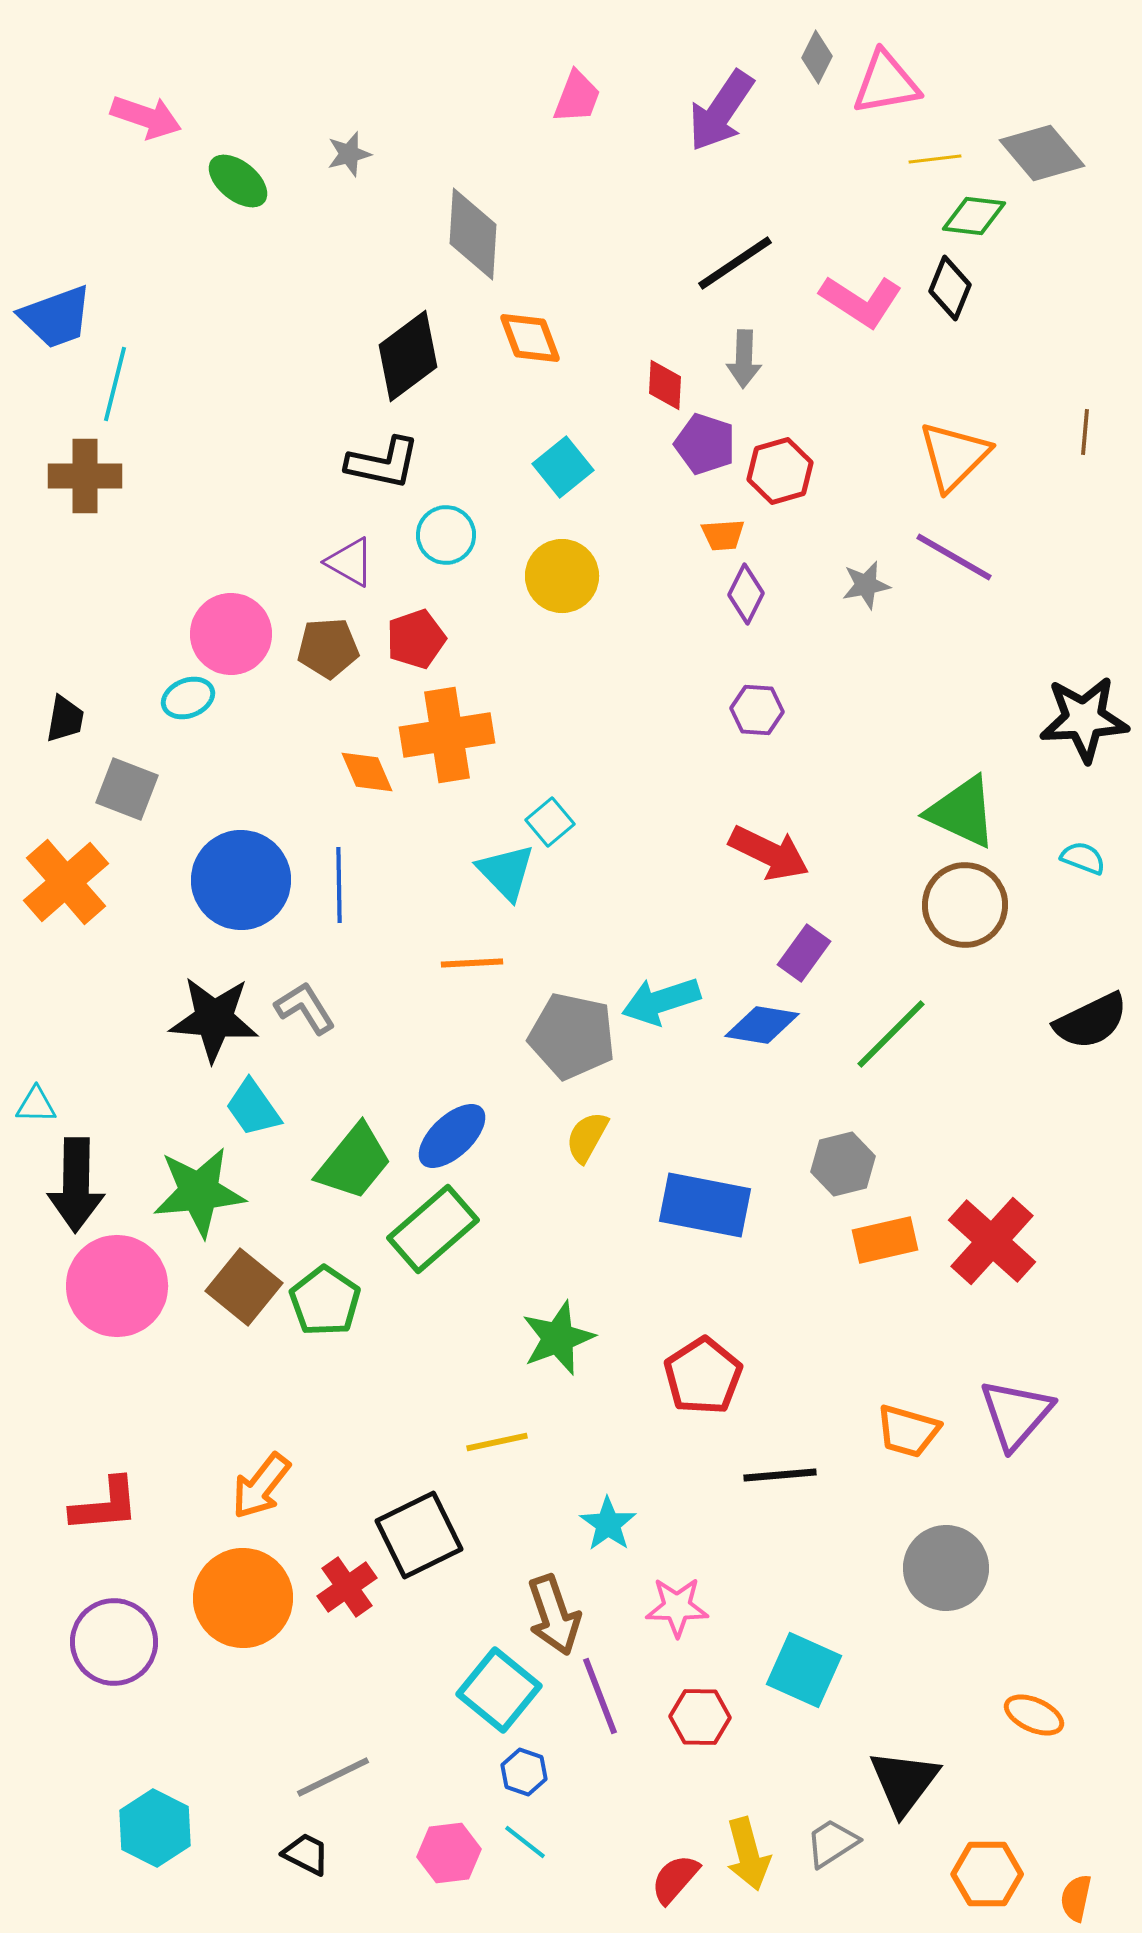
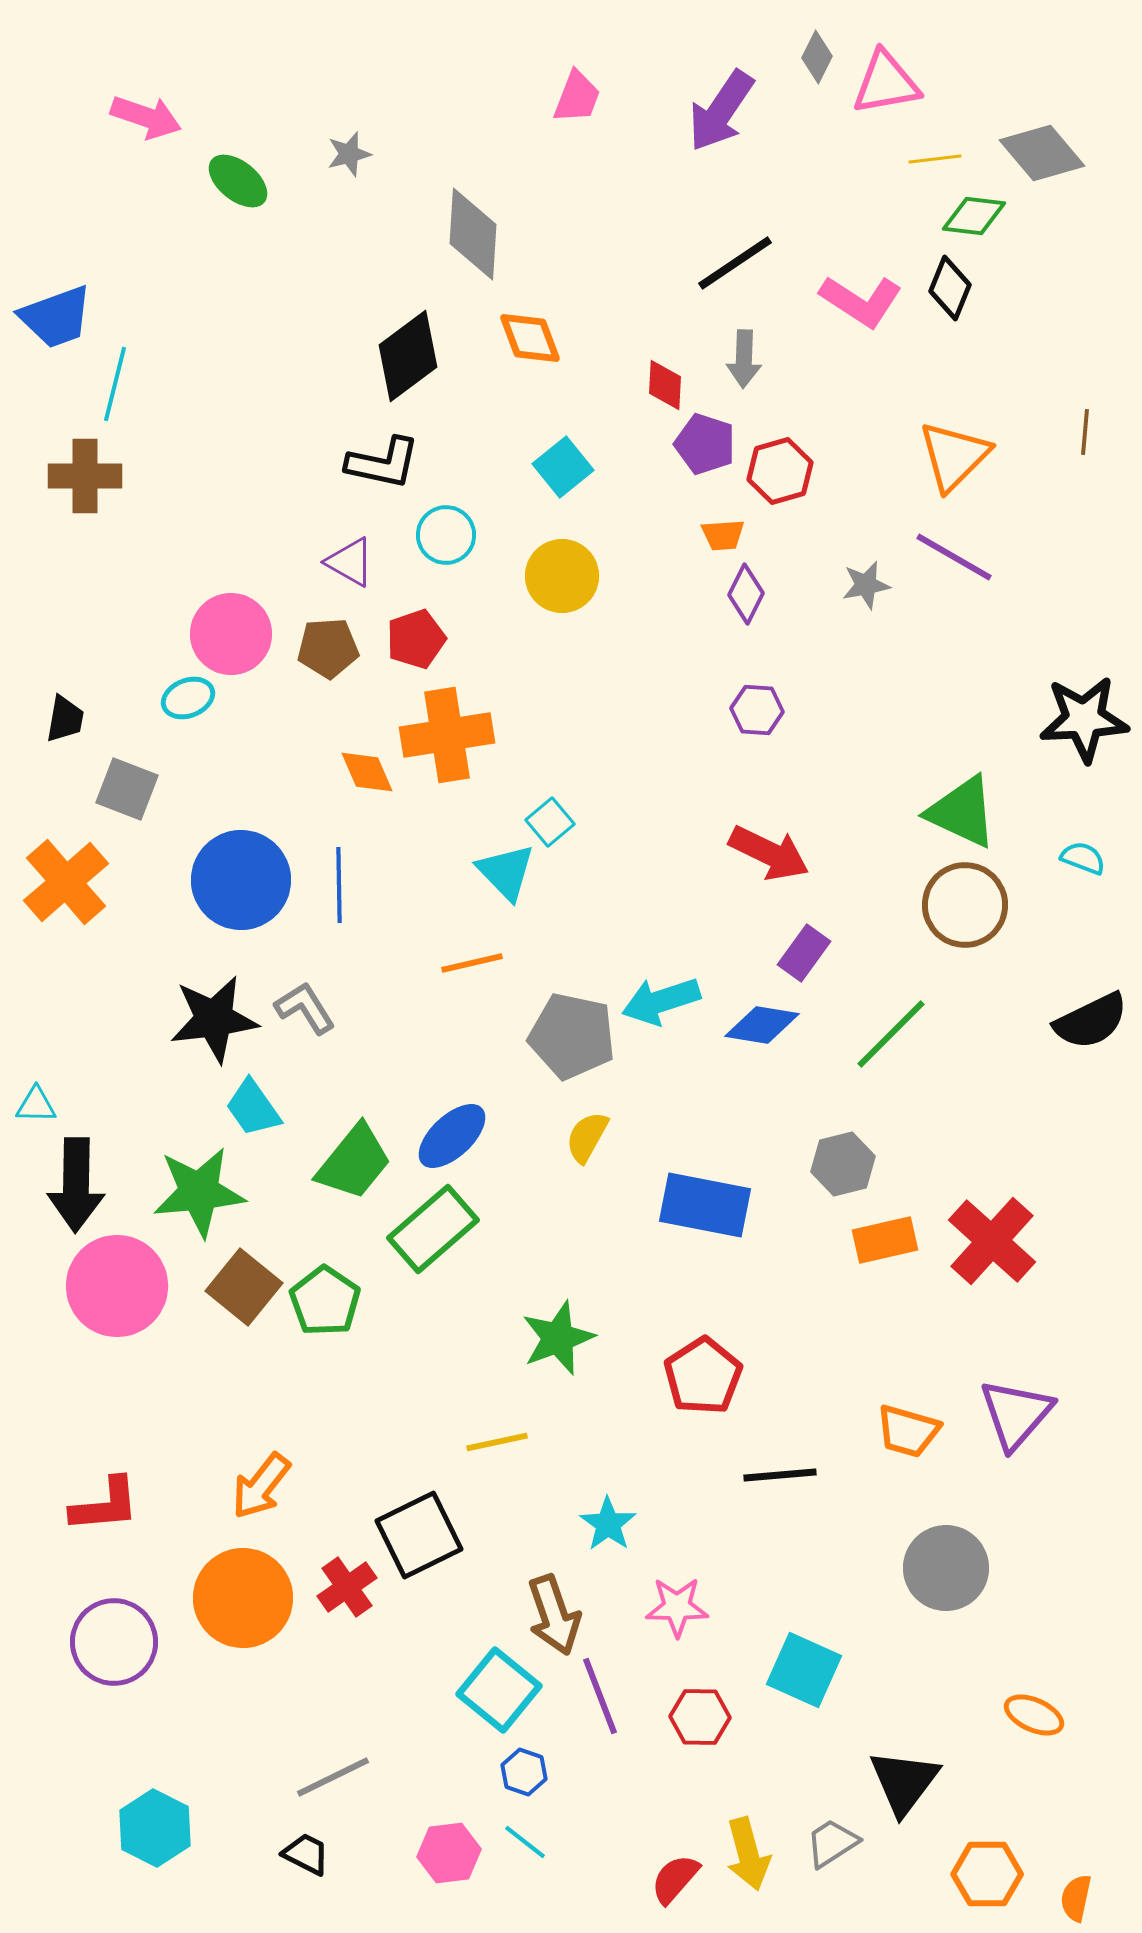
orange line at (472, 963): rotated 10 degrees counterclockwise
black star at (214, 1019): rotated 12 degrees counterclockwise
